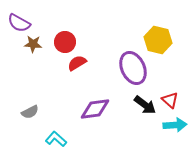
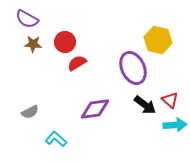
purple semicircle: moved 8 px right, 4 px up
